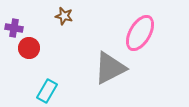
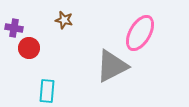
brown star: moved 4 px down
gray triangle: moved 2 px right, 2 px up
cyan rectangle: rotated 25 degrees counterclockwise
